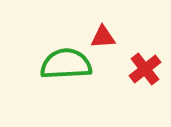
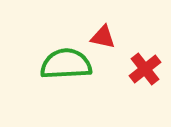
red triangle: rotated 16 degrees clockwise
